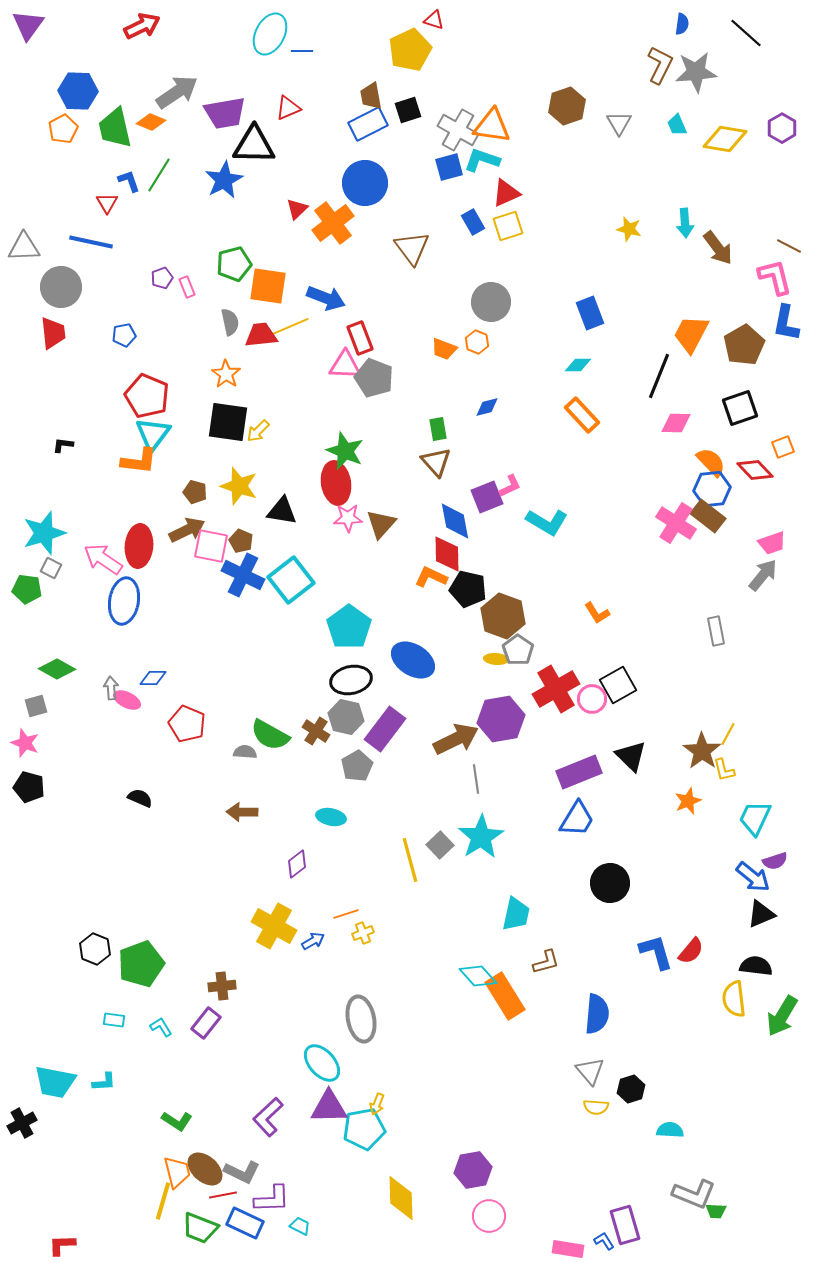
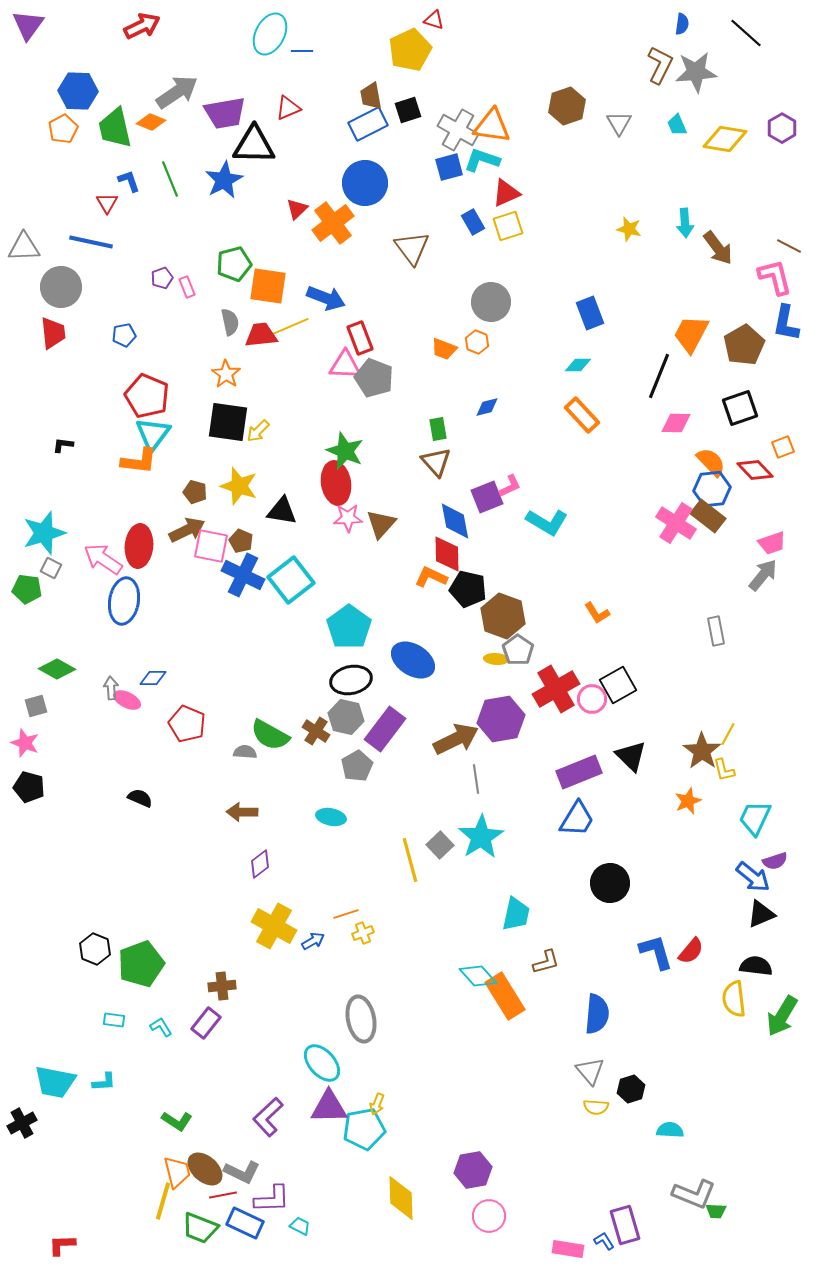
green line at (159, 175): moved 11 px right, 4 px down; rotated 54 degrees counterclockwise
purple diamond at (297, 864): moved 37 px left
